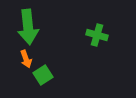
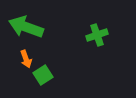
green arrow: moved 2 px left; rotated 116 degrees clockwise
green cross: rotated 35 degrees counterclockwise
